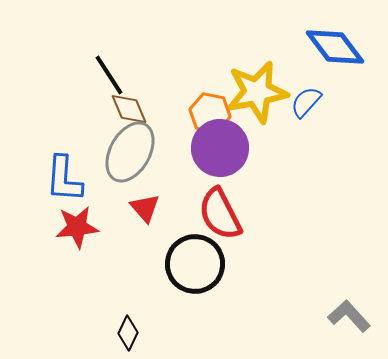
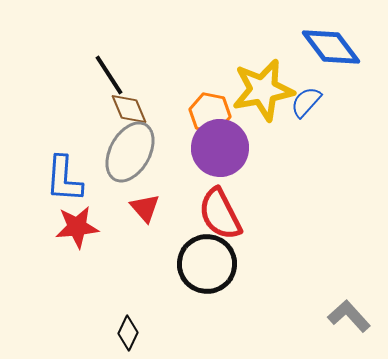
blue diamond: moved 4 px left
yellow star: moved 6 px right, 2 px up
black circle: moved 12 px right
